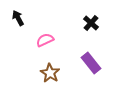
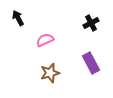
black cross: rotated 21 degrees clockwise
purple rectangle: rotated 10 degrees clockwise
brown star: rotated 24 degrees clockwise
